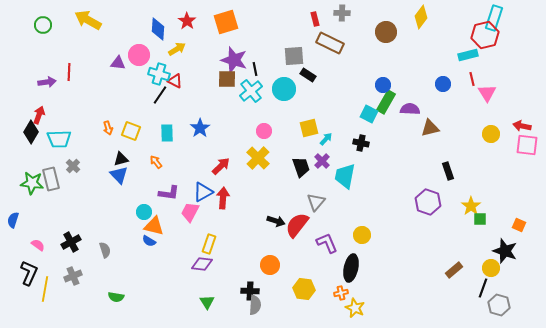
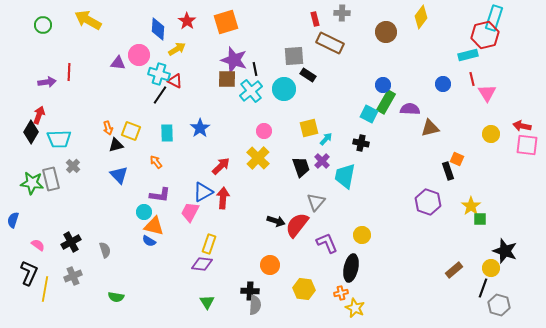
black triangle at (121, 159): moved 5 px left, 14 px up
purple L-shape at (169, 193): moved 9 px left, 2 px down
orange square at (519, 225): moved 62 px left, 66 px up
